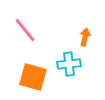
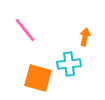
orange square: moved 5 px right, 1 px down
